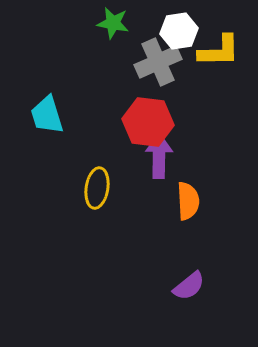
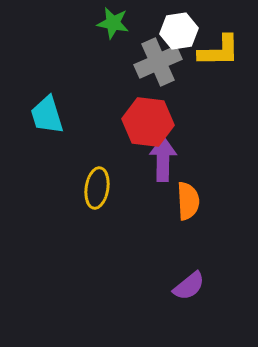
purple arrow: moved 4 px right, 3 px down
